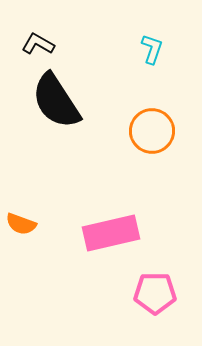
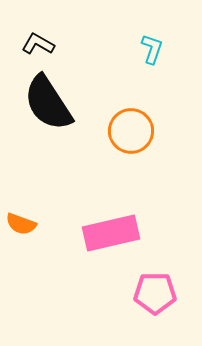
black semicircle: moved 8 px left, 2 px down
orange circle: moved 21 px left
